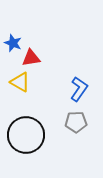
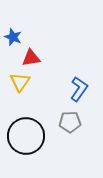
blue star: moved 6 px up
yellow triangle: rotated 35 degrees clockwise
gray pentagon: moved 6 px left
black circle: moved 1 px down
